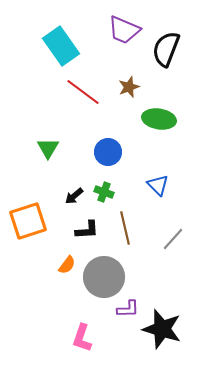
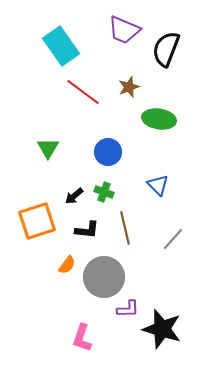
orange square: moved 9 px right
black L-shape: rotated 10 degrees clockwise
